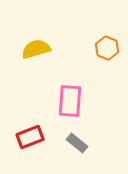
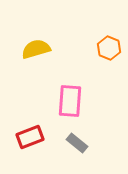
orange hexagon: moved 2 px right
